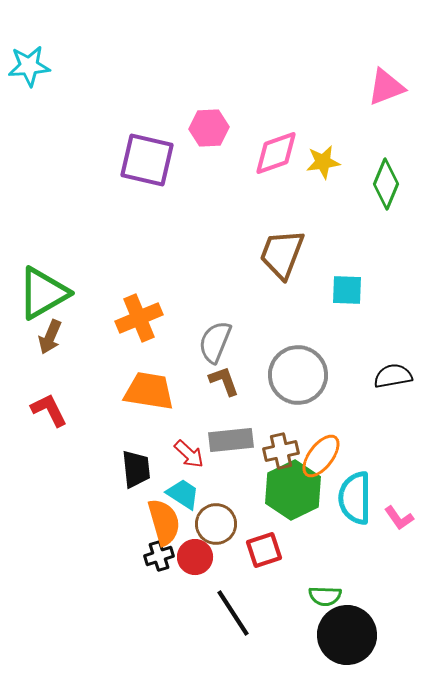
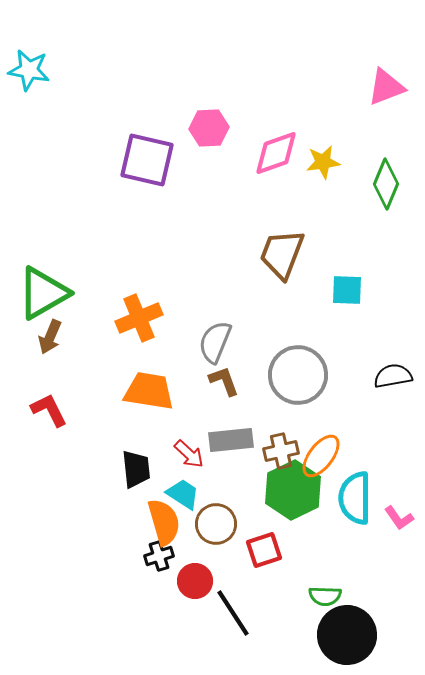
cyan star: moved 4 px down; rotated 15 degrees clockwise
red circle: moved 24 px down
